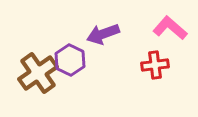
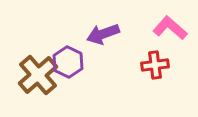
purple hexagon: moved 2 px left, 2 px down
brown cross: moved 2 px down; rotated 6 degrees counterclockwise
